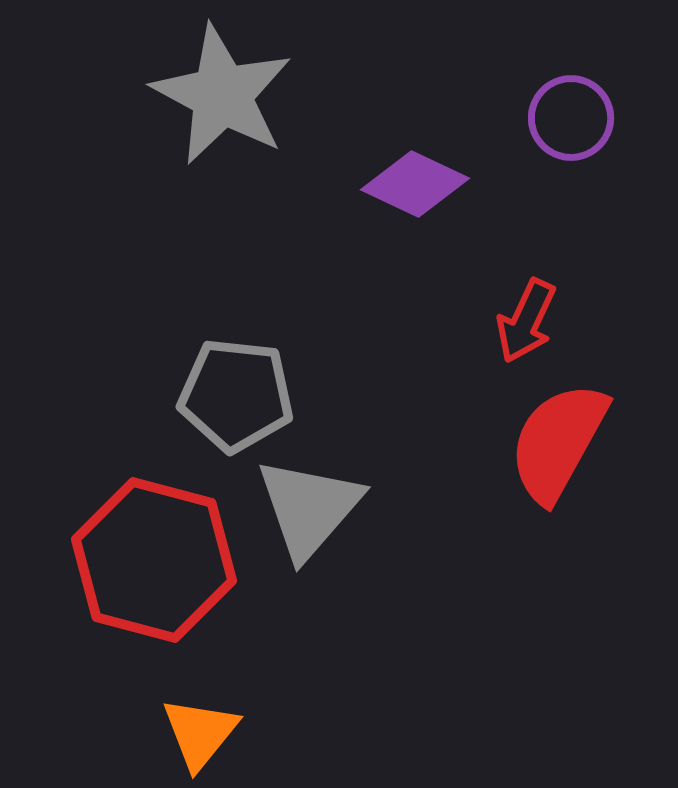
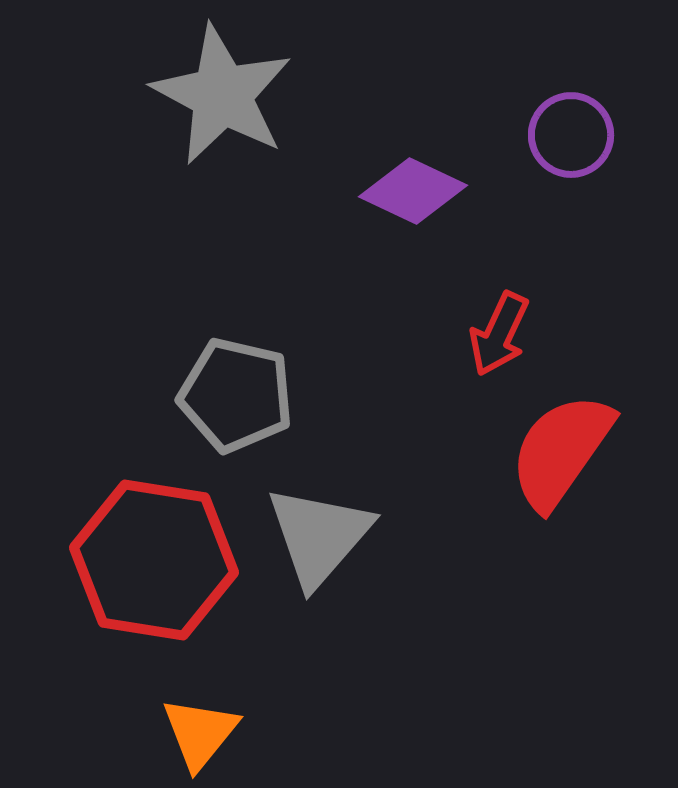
purple circle: moved 17 px down
purple diamond: moved 2 px left, 7 px down
red arrow: moved 27 px left, 13 px down
gray pentagon: rotated 7 degrees clockwise
red semicircle: moved 3 px right, 9 px down; rotated 6 degrees clockwise
gray triangle: moved 10 px right, 28 px down
red hexagon: rotated 6 degrees counterclockwise
